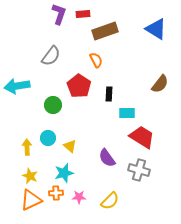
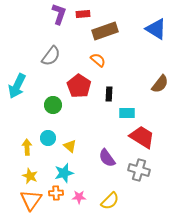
orange semicircle: moved 2 px right; rotated 21 degrees counterclockwise
cyan arrow: rotated 55 degrees counterclockwise
orange triangle: rotated 30 degrees counterclockwise
